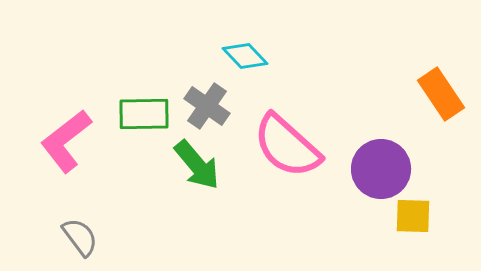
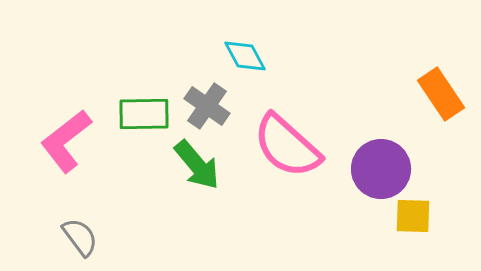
cyan diamond: rotated 15 degrees clockwise
